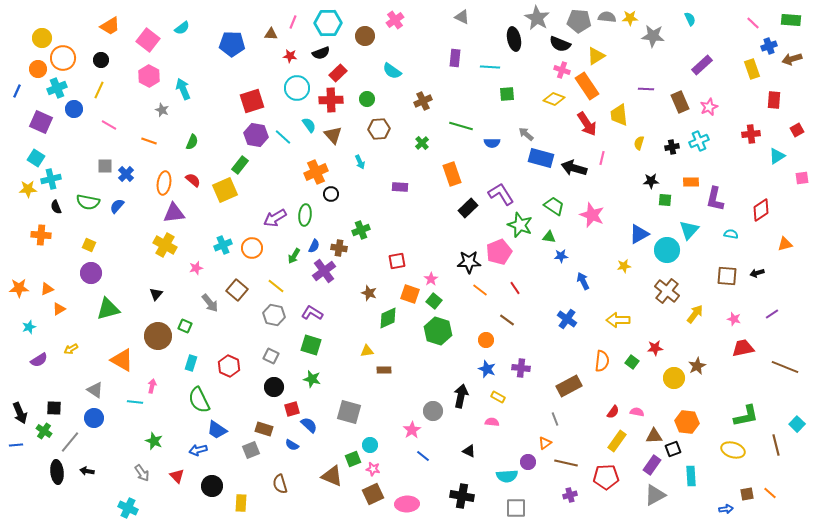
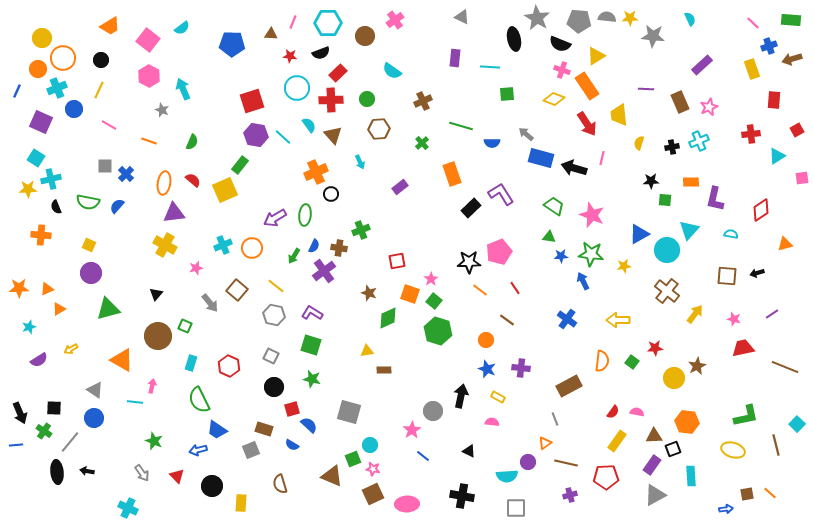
purple rectangle at (400, 187): rotated 42 degrees counterclockwise
black rectangle at (468, 208): moved 3 px right
green star at (520, 225): moved 71 px right, 29 px down; rotated 15 degrees counterclockwise
